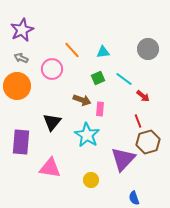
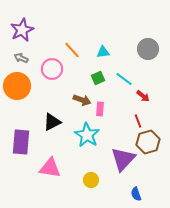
black triangle: rotated 24 degrees clockwise
blue semicircle: moved 2 px right, 4 px up
